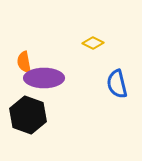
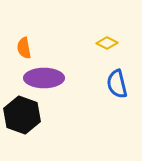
yellow diamond: moved 14 px right
orange semicircle: moved 14 px up
black hexagon: moved 6 px left
